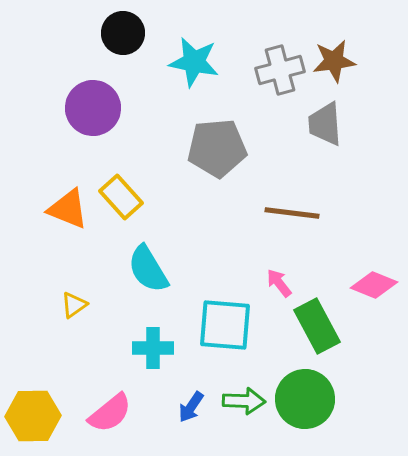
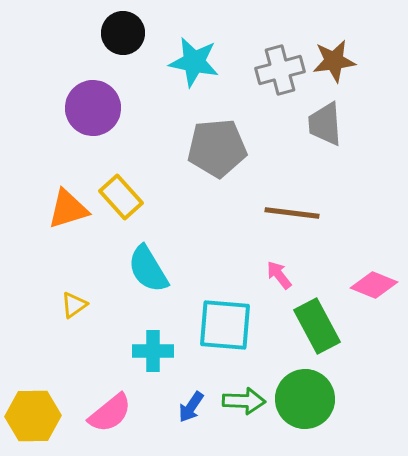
orange triangle: rotated 39 degrees counterclockwise
pink arrow: moved 8 px up
cyan cross: moved 3 px down
